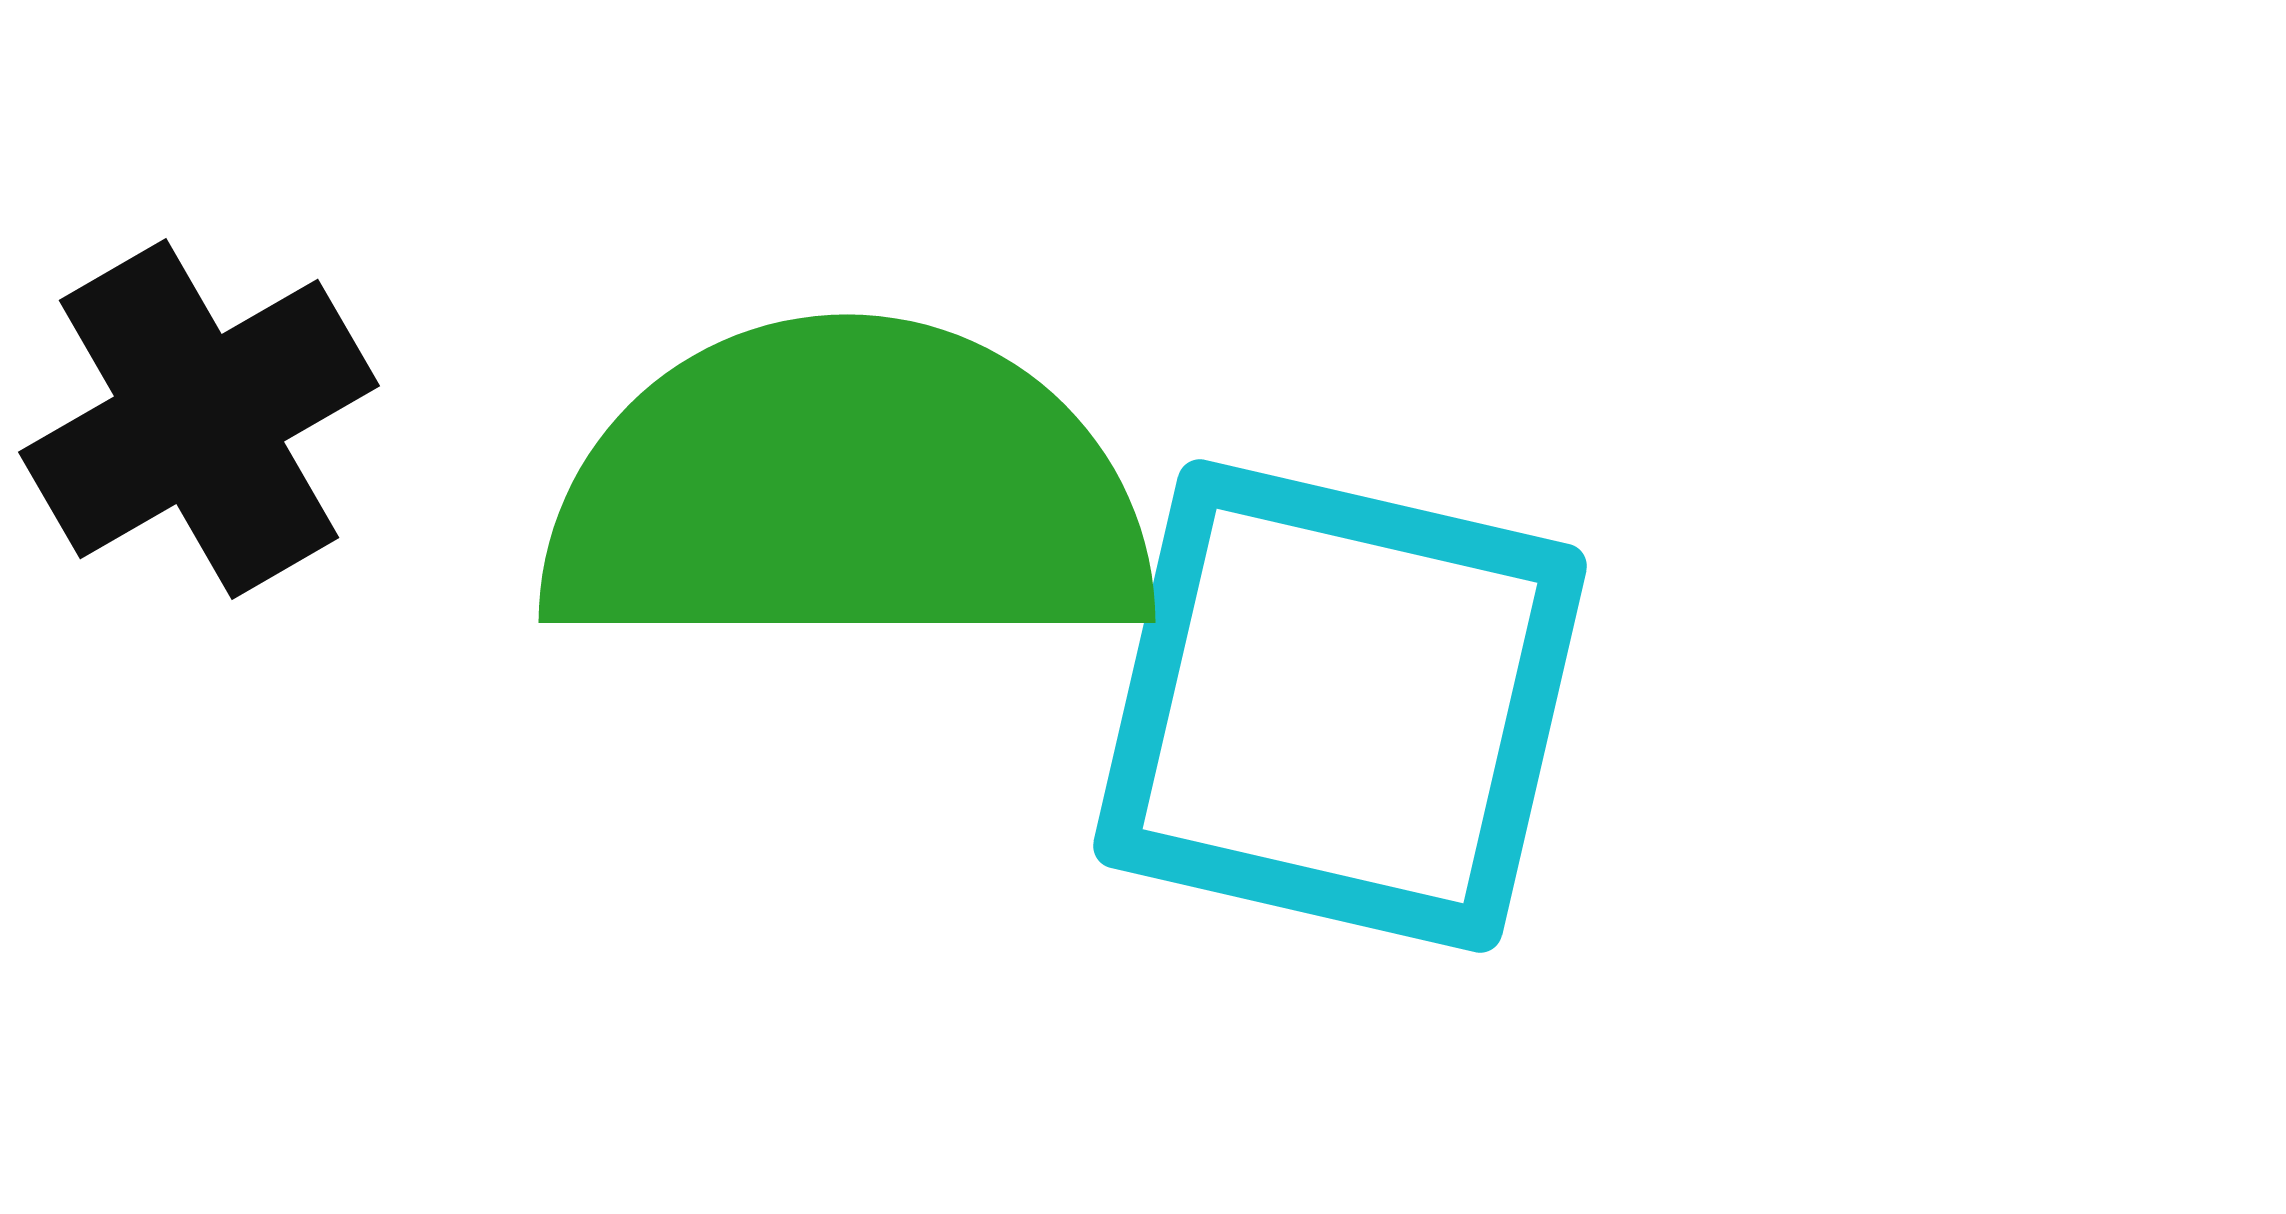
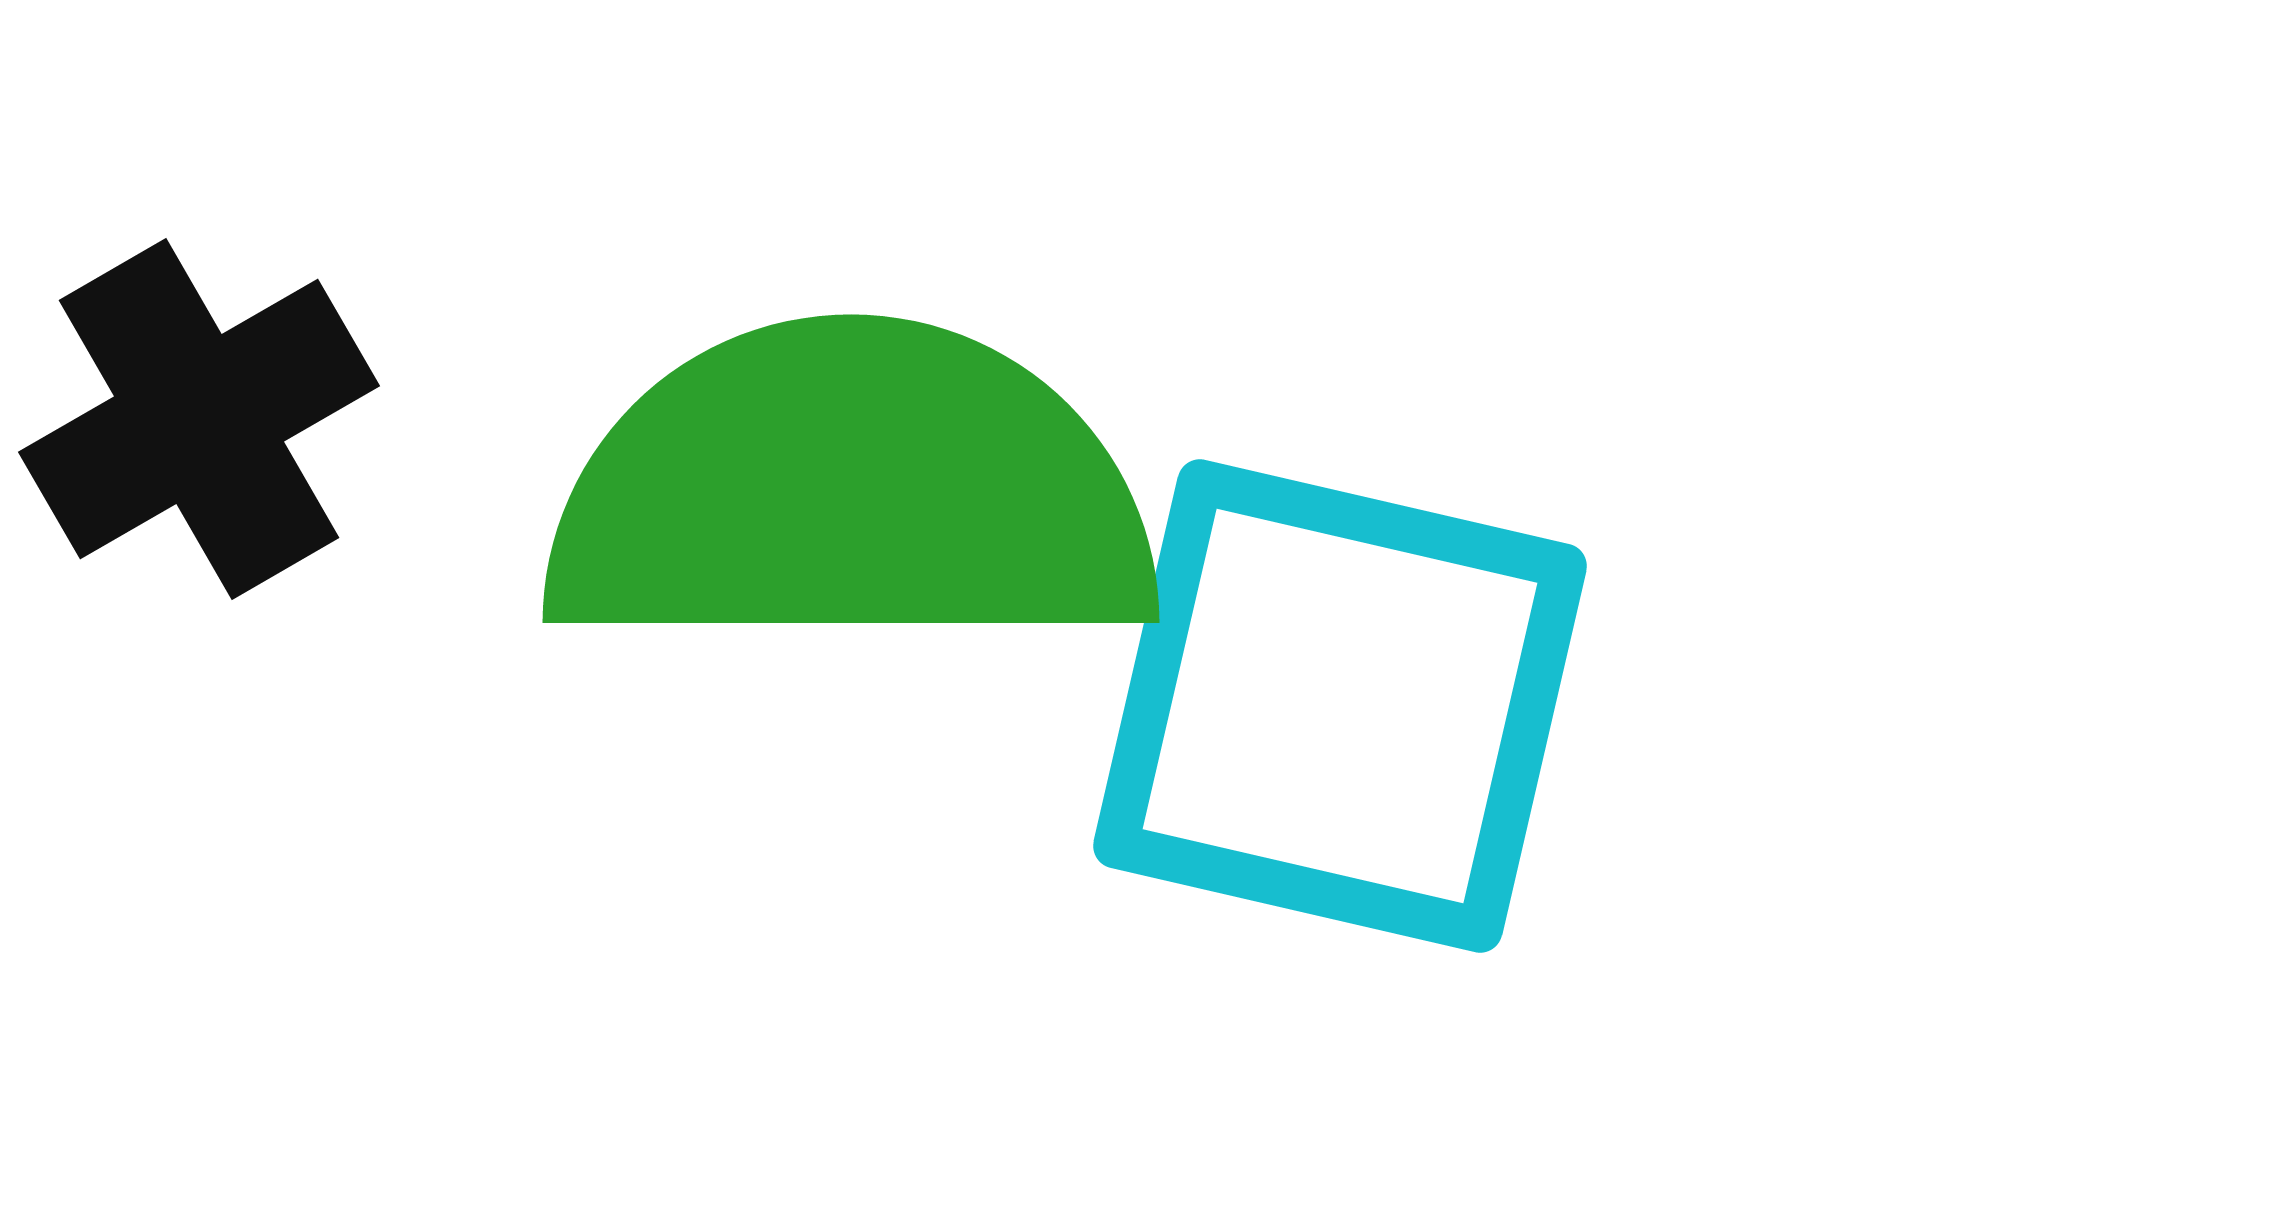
green semicircle: moved 4 px right
